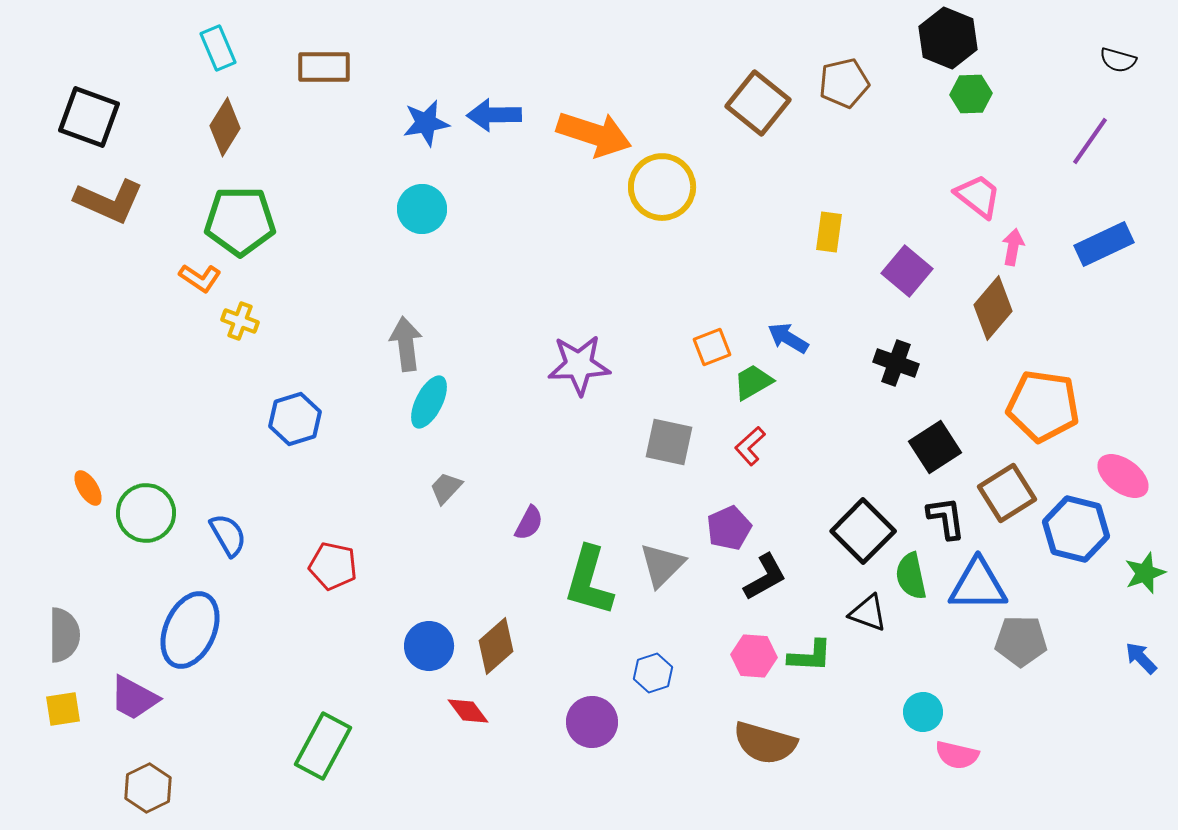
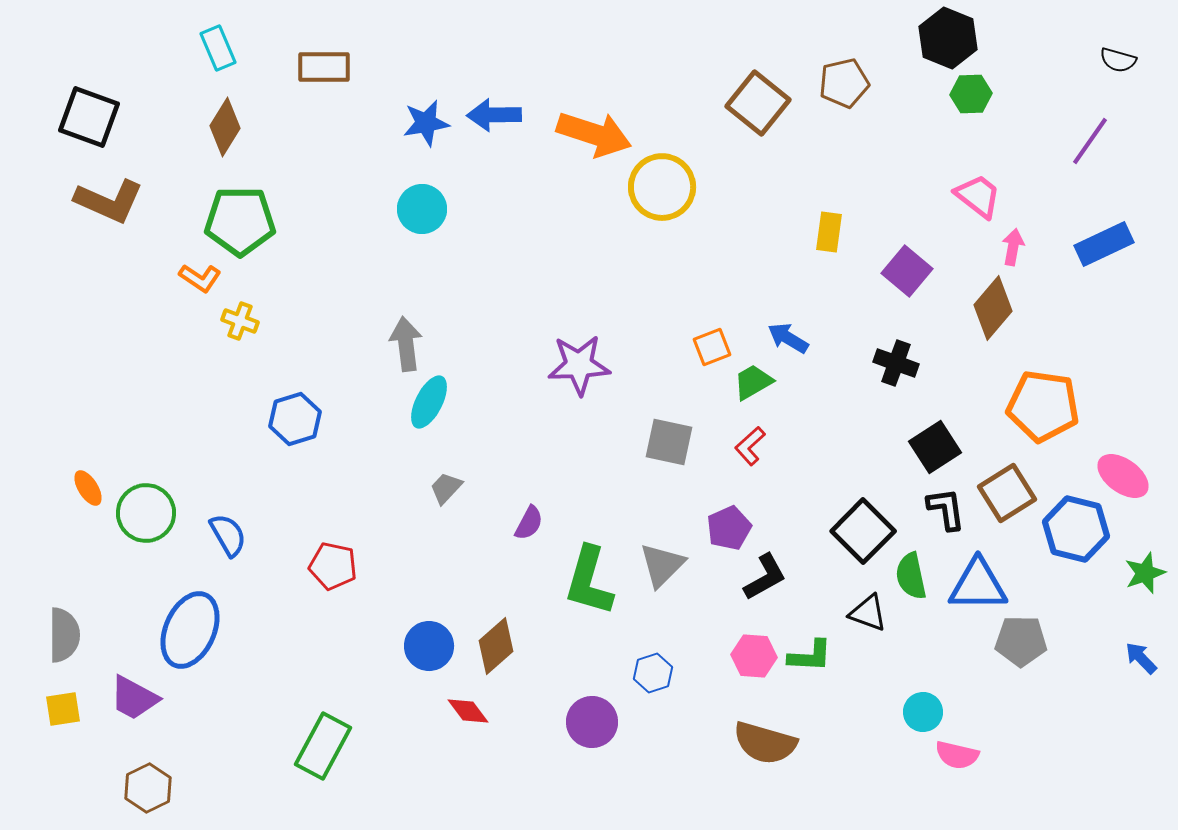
black L-shape at (946, 518): moved 9 px up
